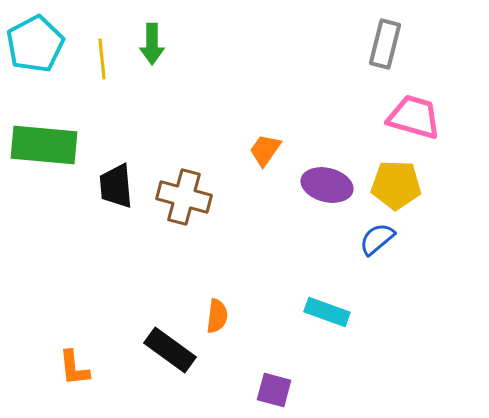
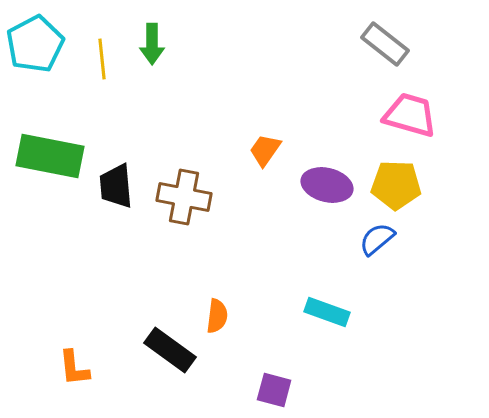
gray rectangle: rotated 66 degrees counterclockwise
pink trapezoid: moved 4 px left, 2 px up
green rectangle: moved 6 px right, 11 px down; rotated 6 degrees clockwise
brown cross: rotated 4 degrees counterclockwise
